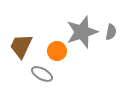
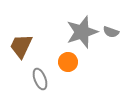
gray semicircle: rotated 98 degrees clockwise
orange circle: moved 11 px right, 11 px down
gray ellipse: moved 2 px left, 5 px down; rotated 40 degrees clockwise
